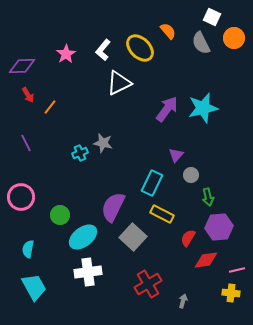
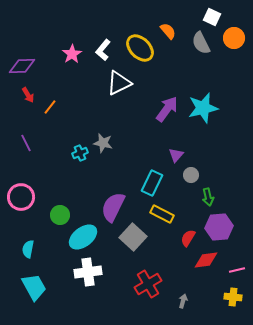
pink star: moved 6 px right
yellow cross: moved 2 px right, 4 px down
